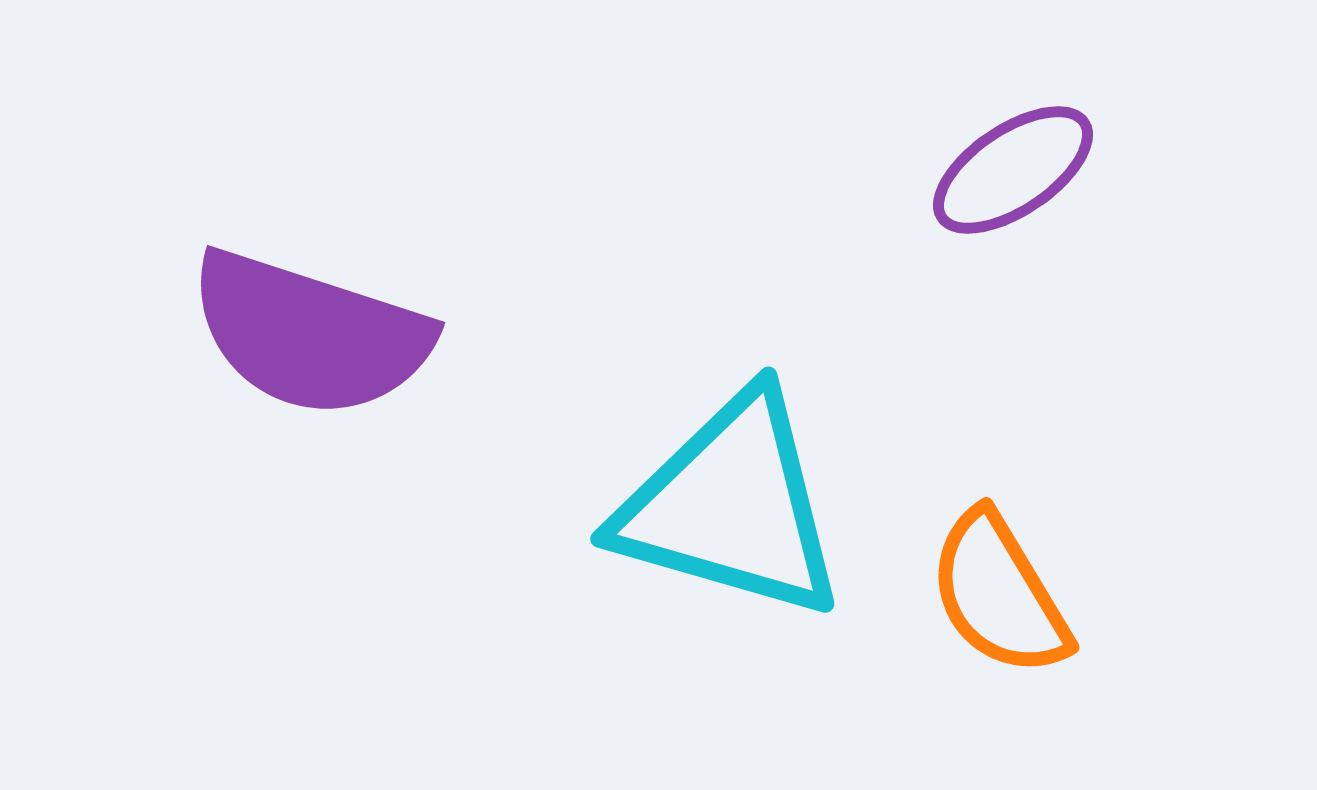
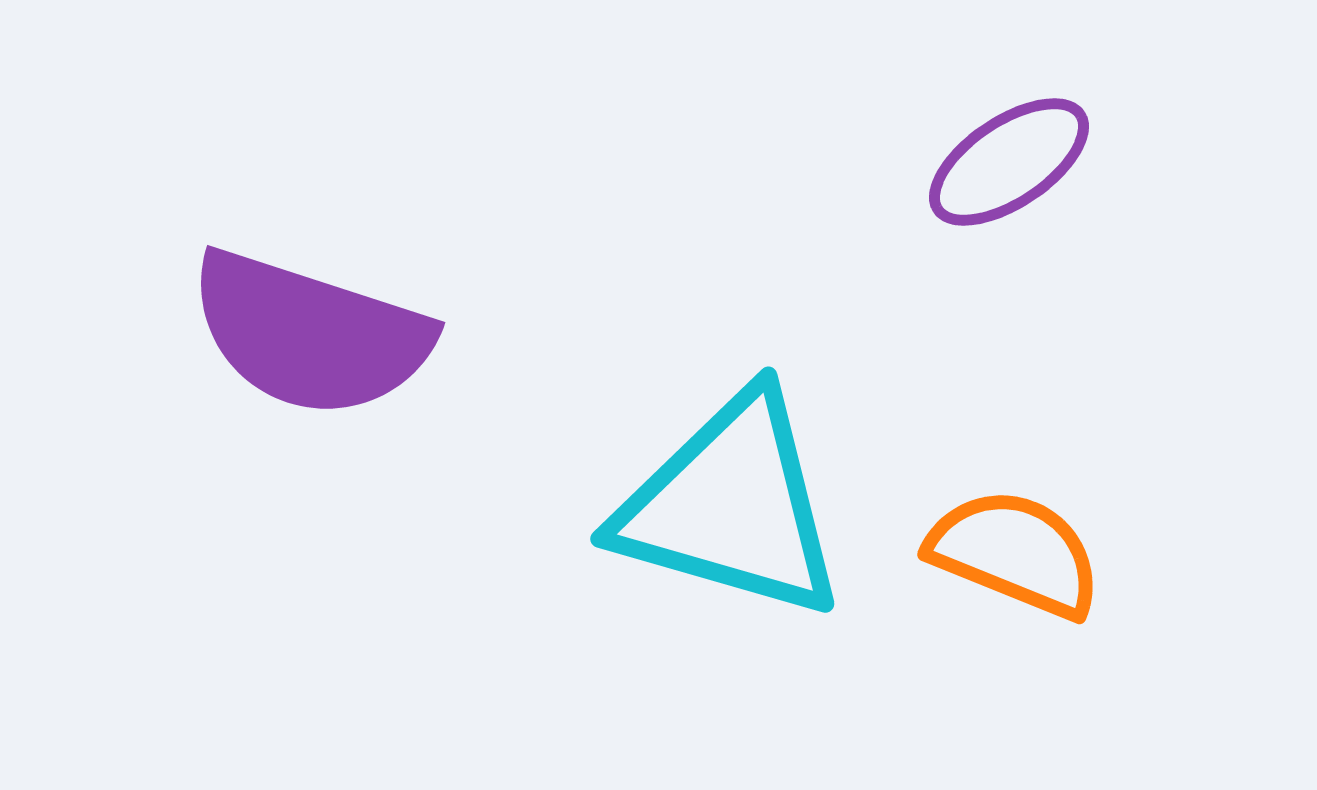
purple ellipse: moved 4 px left, 8 px up
orange semicircle: moved 16 px right, 41 px up; rotated 143 degrees clockwise
